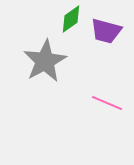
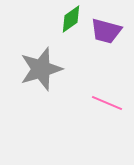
gray star: moved 4 px left, 8 px down; rotated 12 degrees clockwise
